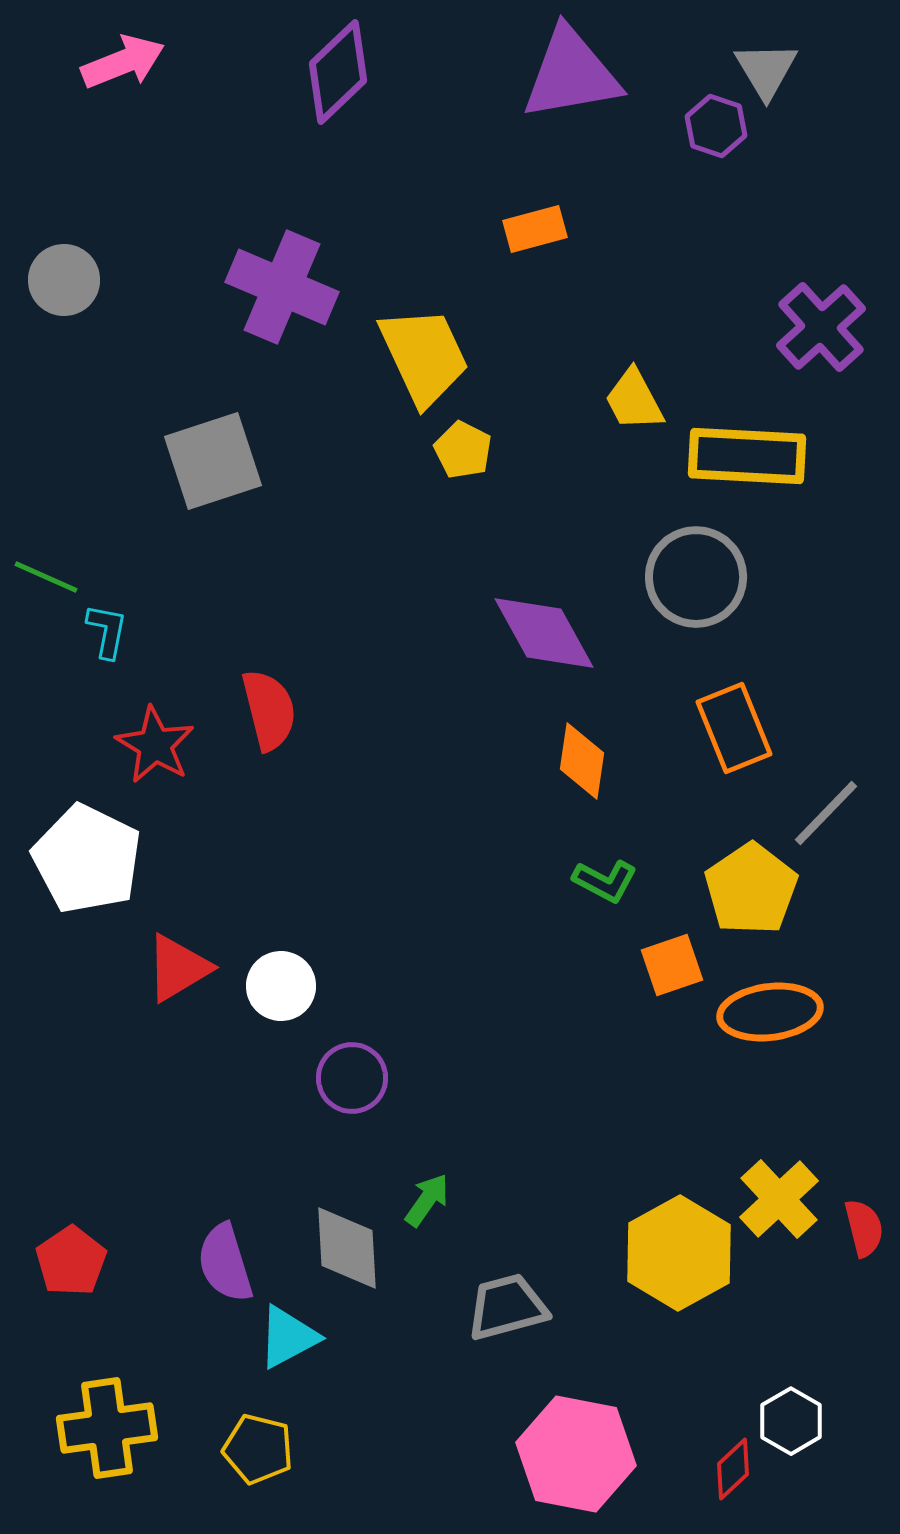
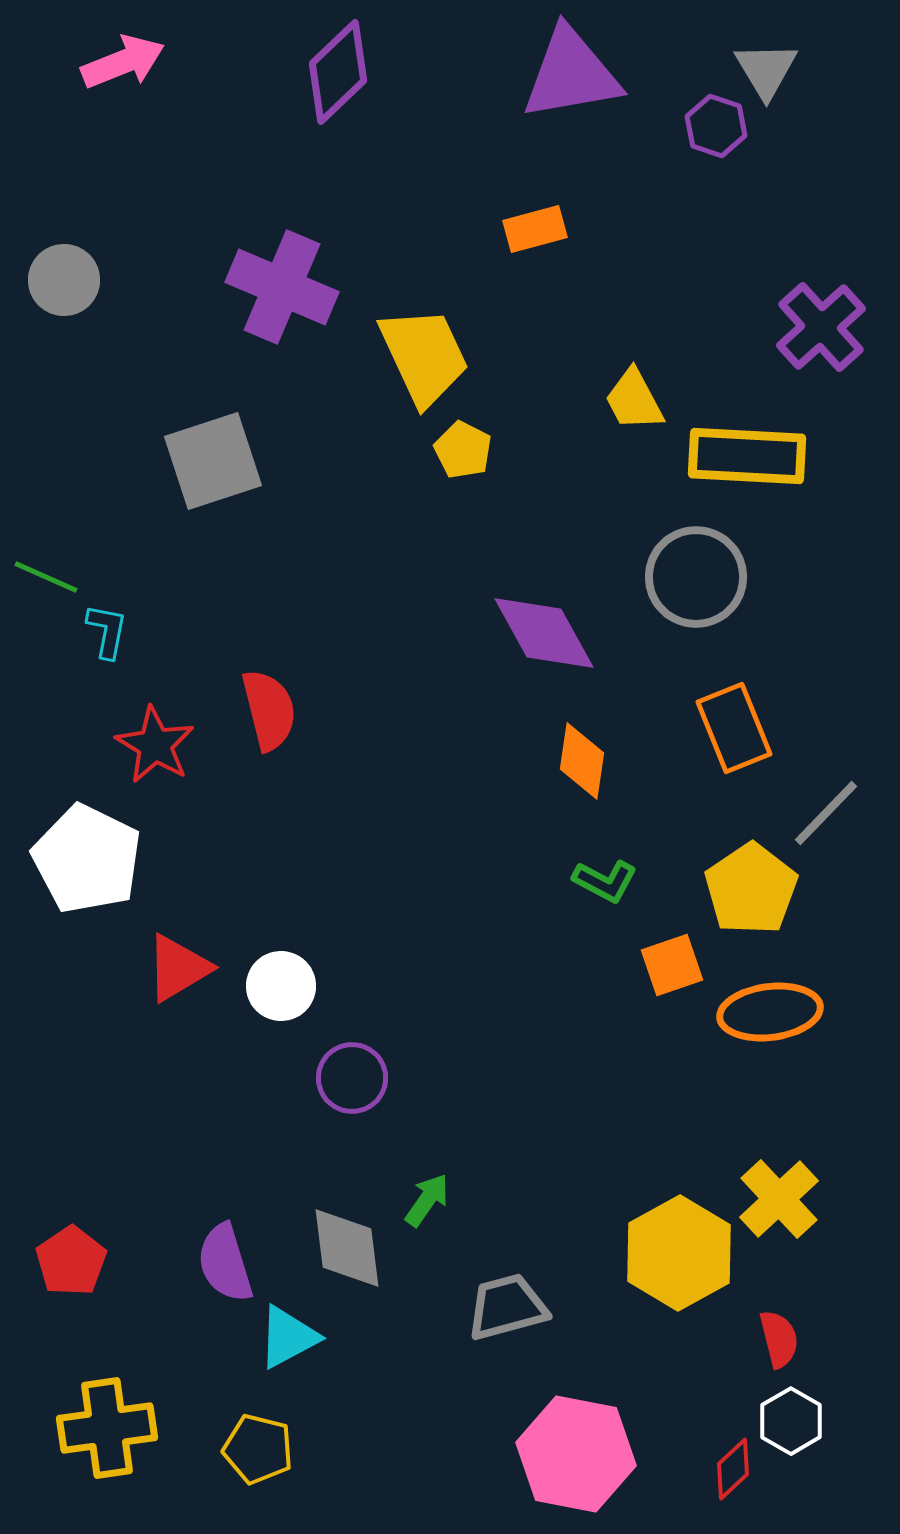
red semicircle at (864, 1228): moved 85 px left, 111 px down
gray diamond at (347, 1248): rotated 4 degrees counterclockwise
